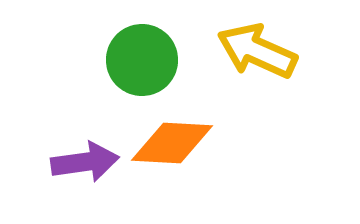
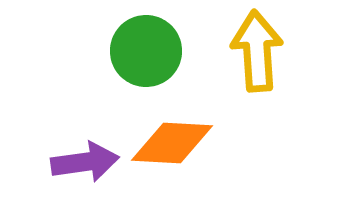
yellow arrow: rotated 62 degrees clockwise
green circle: moved 4 px right, 9 px up
